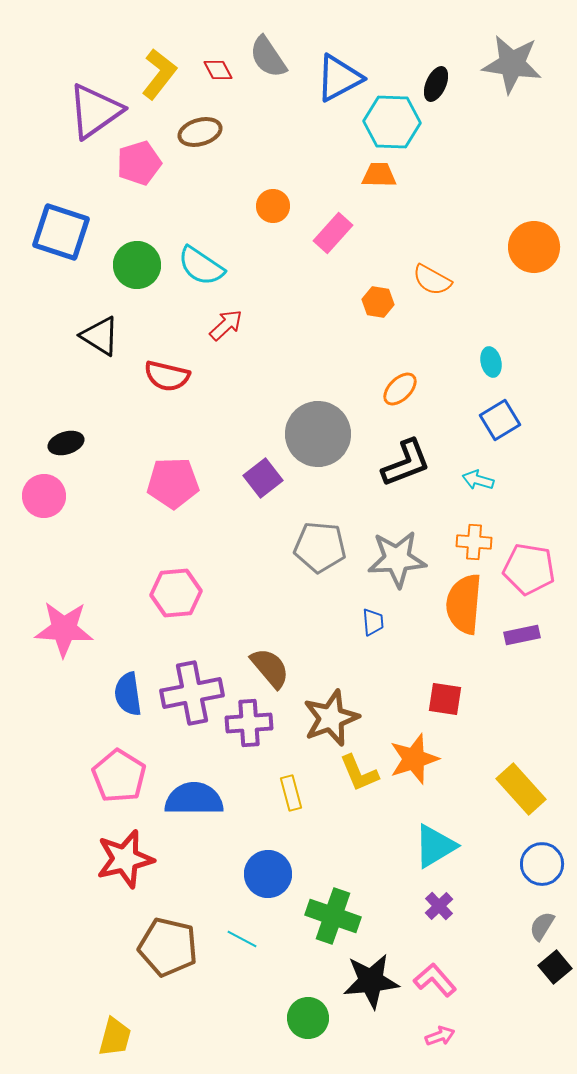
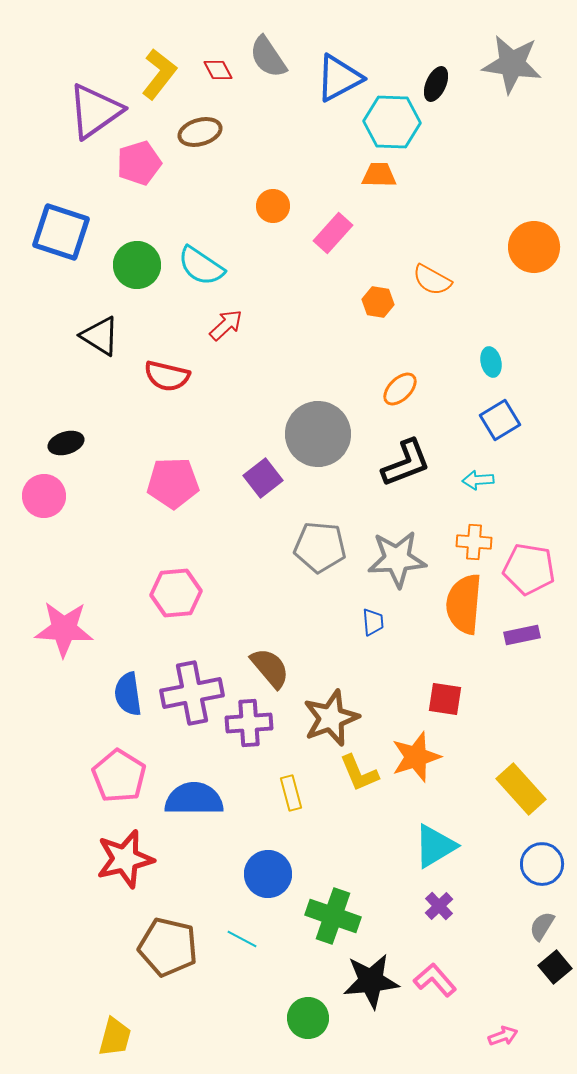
cyan arrow at (478, 480): rotated 20 degrees counterclockwise
orange star at (414, 759): moved 2 px right, 2 px up
pink arrow at (440, 1036): moved 63 px right
